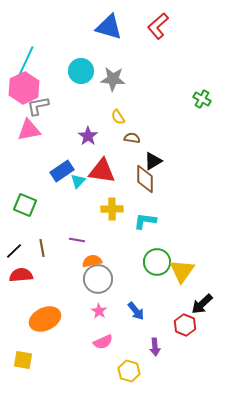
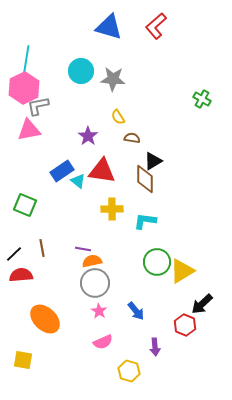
red L-shape: moved 2 px left
cyan line: rotated 16 degrees counterclockwise
cyan triangle: rotated 35 degrees counterclockwise
purple line: moved 6 px right, 9 px down
black line: moved 3 px down
yellow triangle: rotated 24 degrees clockwise
gray circle: moved 3 px left, 4 px down
orange ellipse: rotated 68 degrees clockwise
